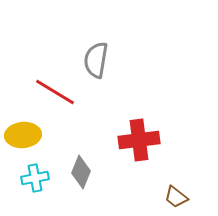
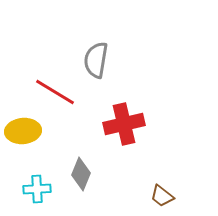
yellow ellipse: moved 4 px up
red cross: moved 15 px left, 16 px up; rotated 6 degrees counterclockwise
gray diamond: moved 2 px down
cyan cross: moved 2 px right, 11 px down; rotated 8 degrees clockwise
brown trapezoid: moved 14 px left, 1 px up
